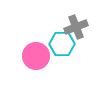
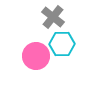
gray cross: moved 23 px left, 10 px up; rotated 30 degrees counterclockwise
